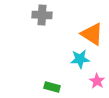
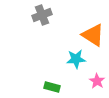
gray cross: rotated 24 degrees counterclockwise
orange triangle: moved 1 px right, 1 px down
cyan star: moved 4 px left
